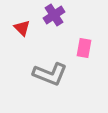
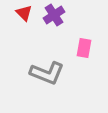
red triangle: moved 2 px right, 15 px up
gray L-shape: moved 3 px left, 1 px up
